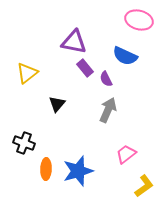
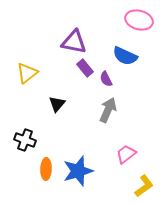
black cross: moved 1 px right, 3 px up
